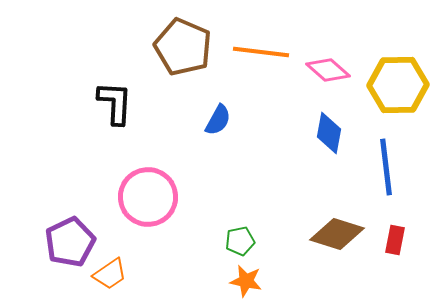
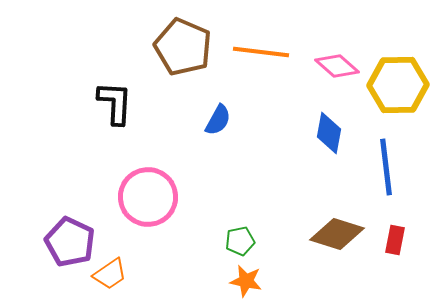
pink diamond: moved 9 px right, 4 px up
purple pentagon: rotated 21 degrees counterclockwise
